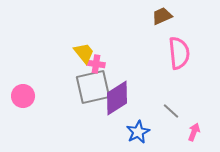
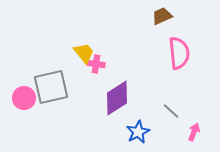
gray square: moved 42 px left
pink circle: moved 1 px right, 2 px down
